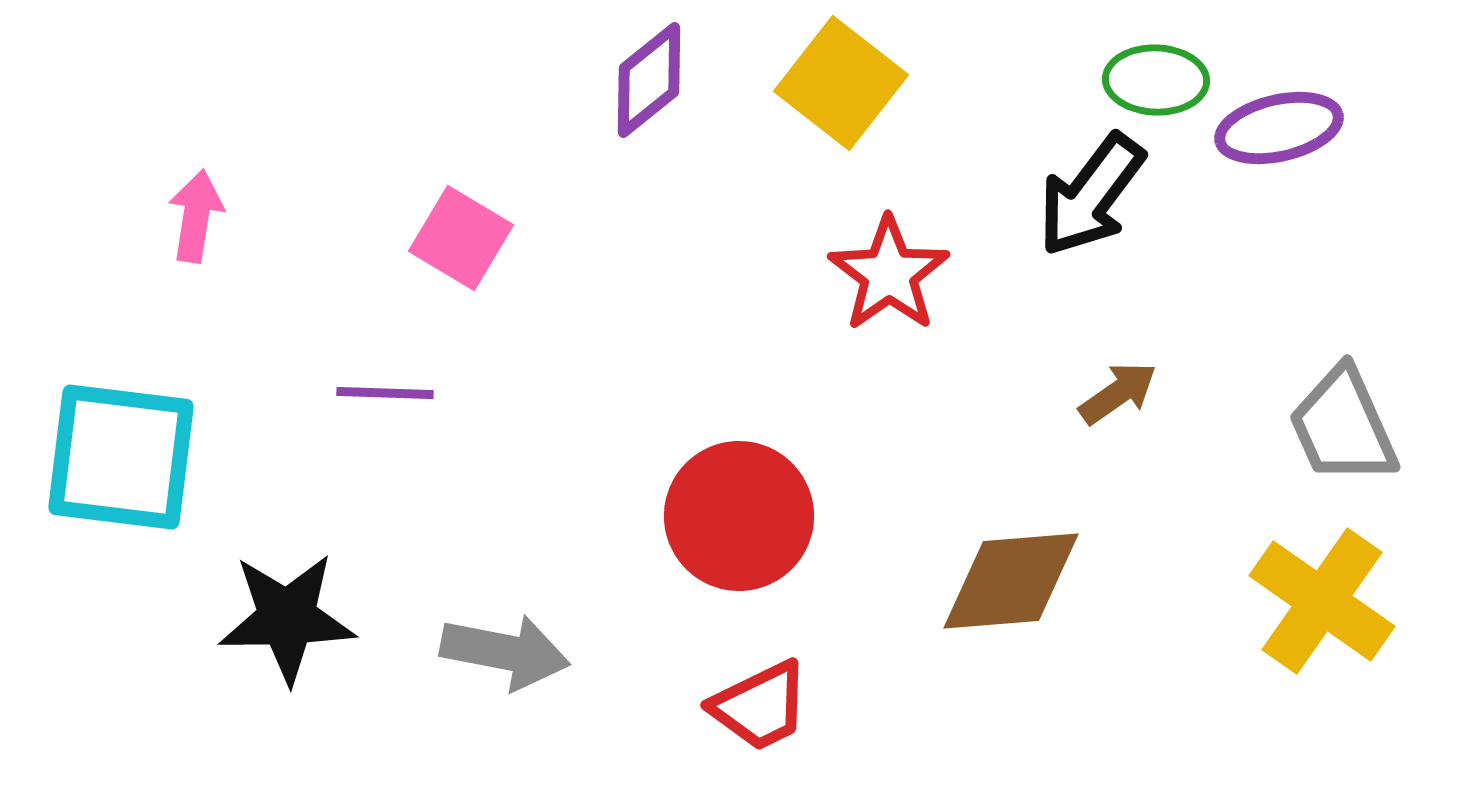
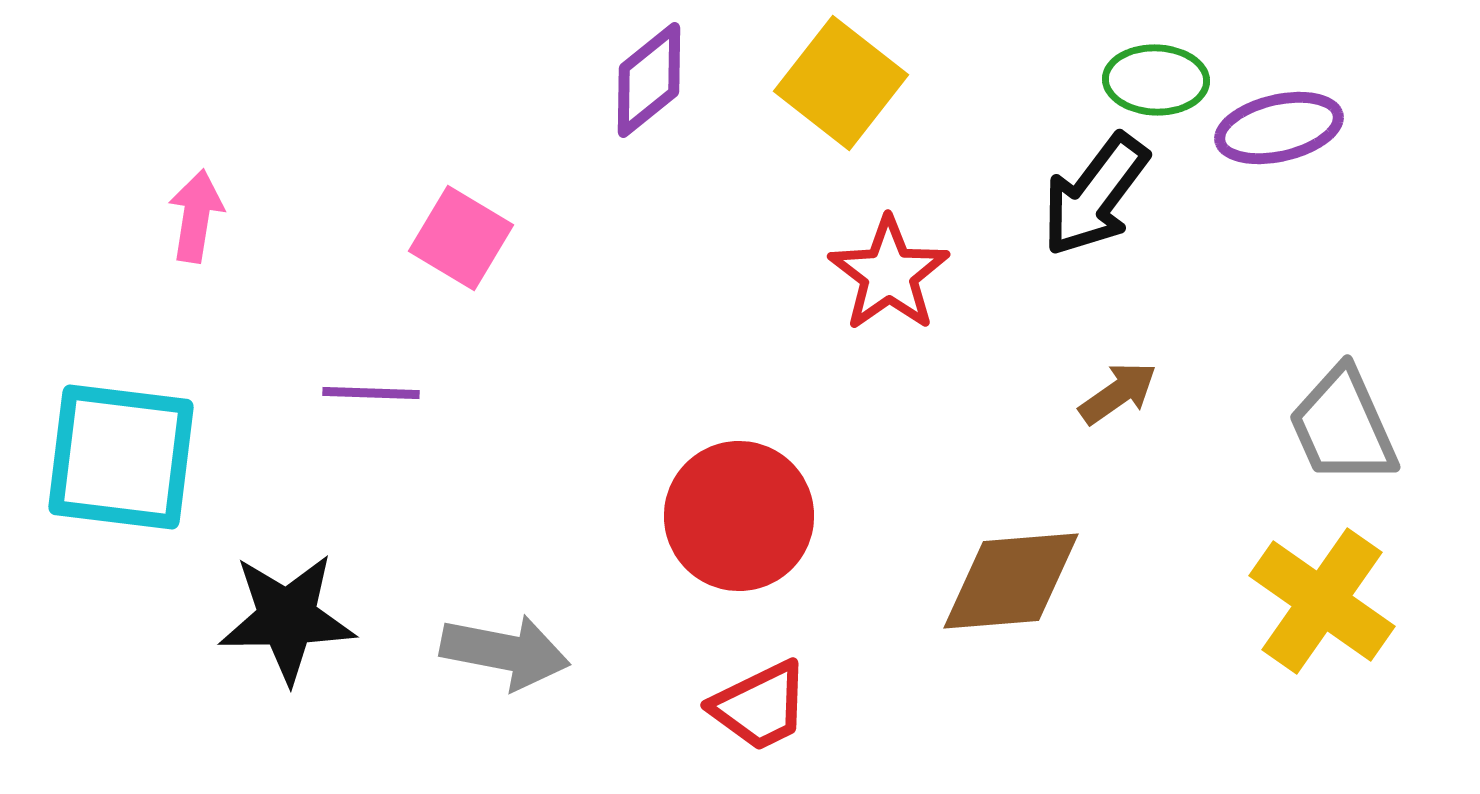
black arrow: moved 4 px right
purple line: moved 14 px left
